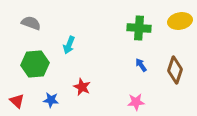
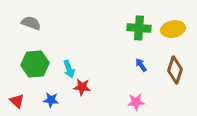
yellow ellipse: moved 7 px left, 8 px down
cyan arrow: moved 24 px down; rotated 42 degrees counterclockwise
red star: rotated 18 degrees counterclockwise
